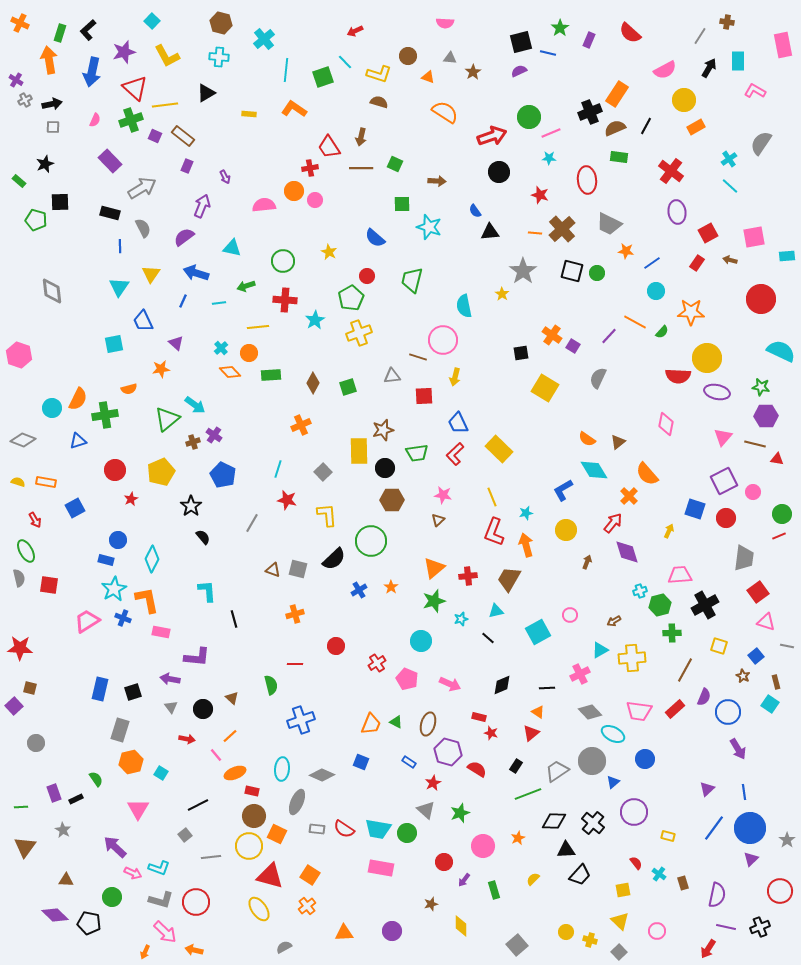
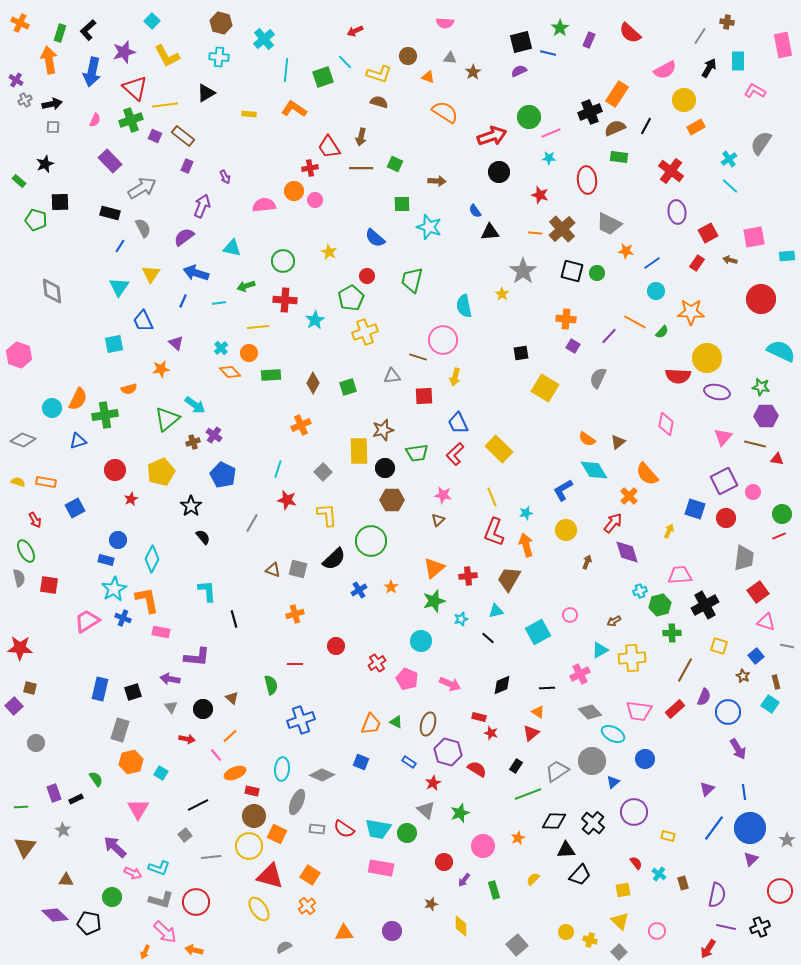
blue line at (120, 246): rotated 32 degrees clockwise
yellow cross at (359, 333): moved 6 px right, 1 px up
orange cross at (552, 335): moved 14 px right, 16 px up; rotated 30 degrees counterclockwise
